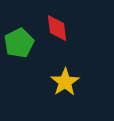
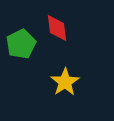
green pentagon: moved 2 px right, 1 px down
